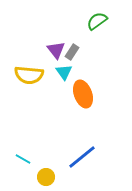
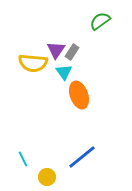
green semicircle: moved 3 px right
purple triangle: rotated 12 degrees clockwise
yellow semicircle: moved 4 px right, 12 px up
orange ellipse: moved 4 px left, 1 px down
cyan line: rotated 35 degrees clockwise
yellow circle: moved 1 px right
